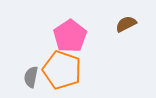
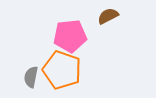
brown semicircle: moved 18 px left, 8 px up
pink pentagon: rotated 28 degrees clockwise
